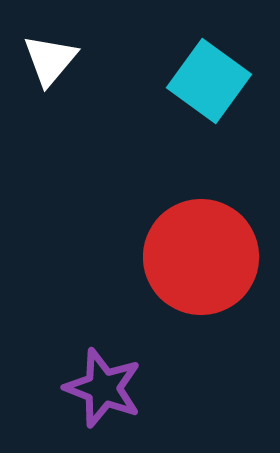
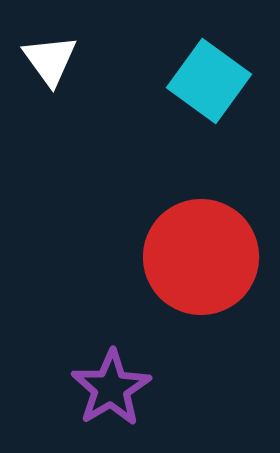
white triangle: rotated 16 degrees counterclockwise
purple star: moved 8 px right; rotated 20 degrees clockwise
